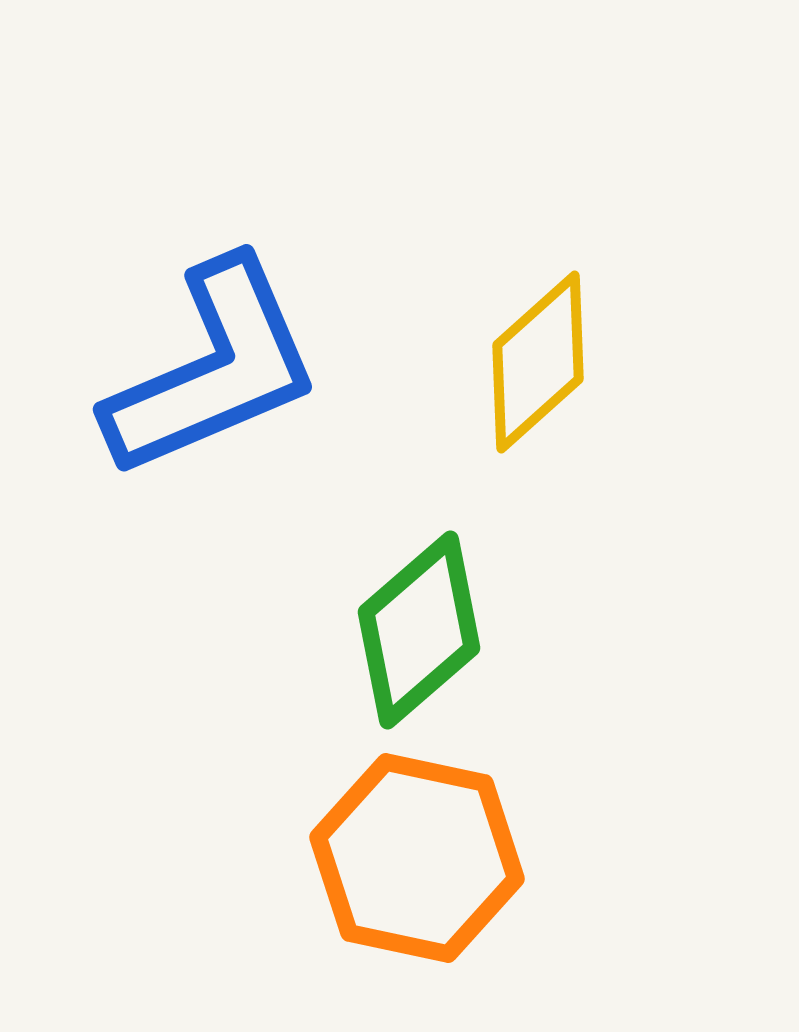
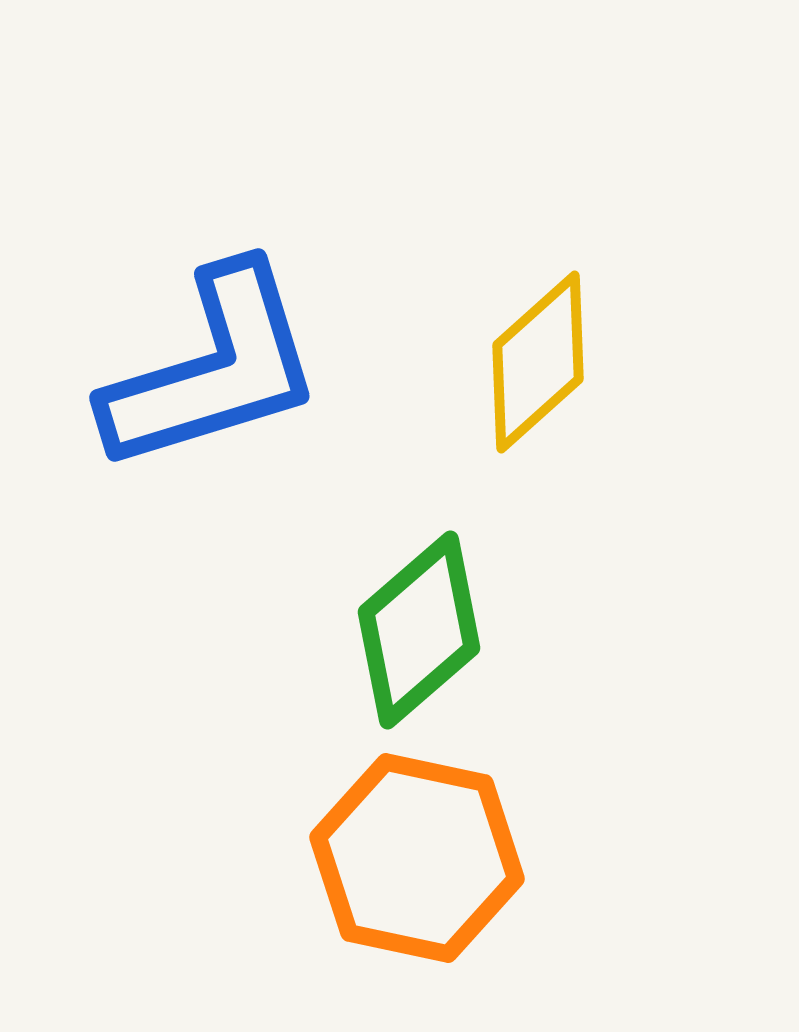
blue L-shape: rotated 6 degrees clockwise
